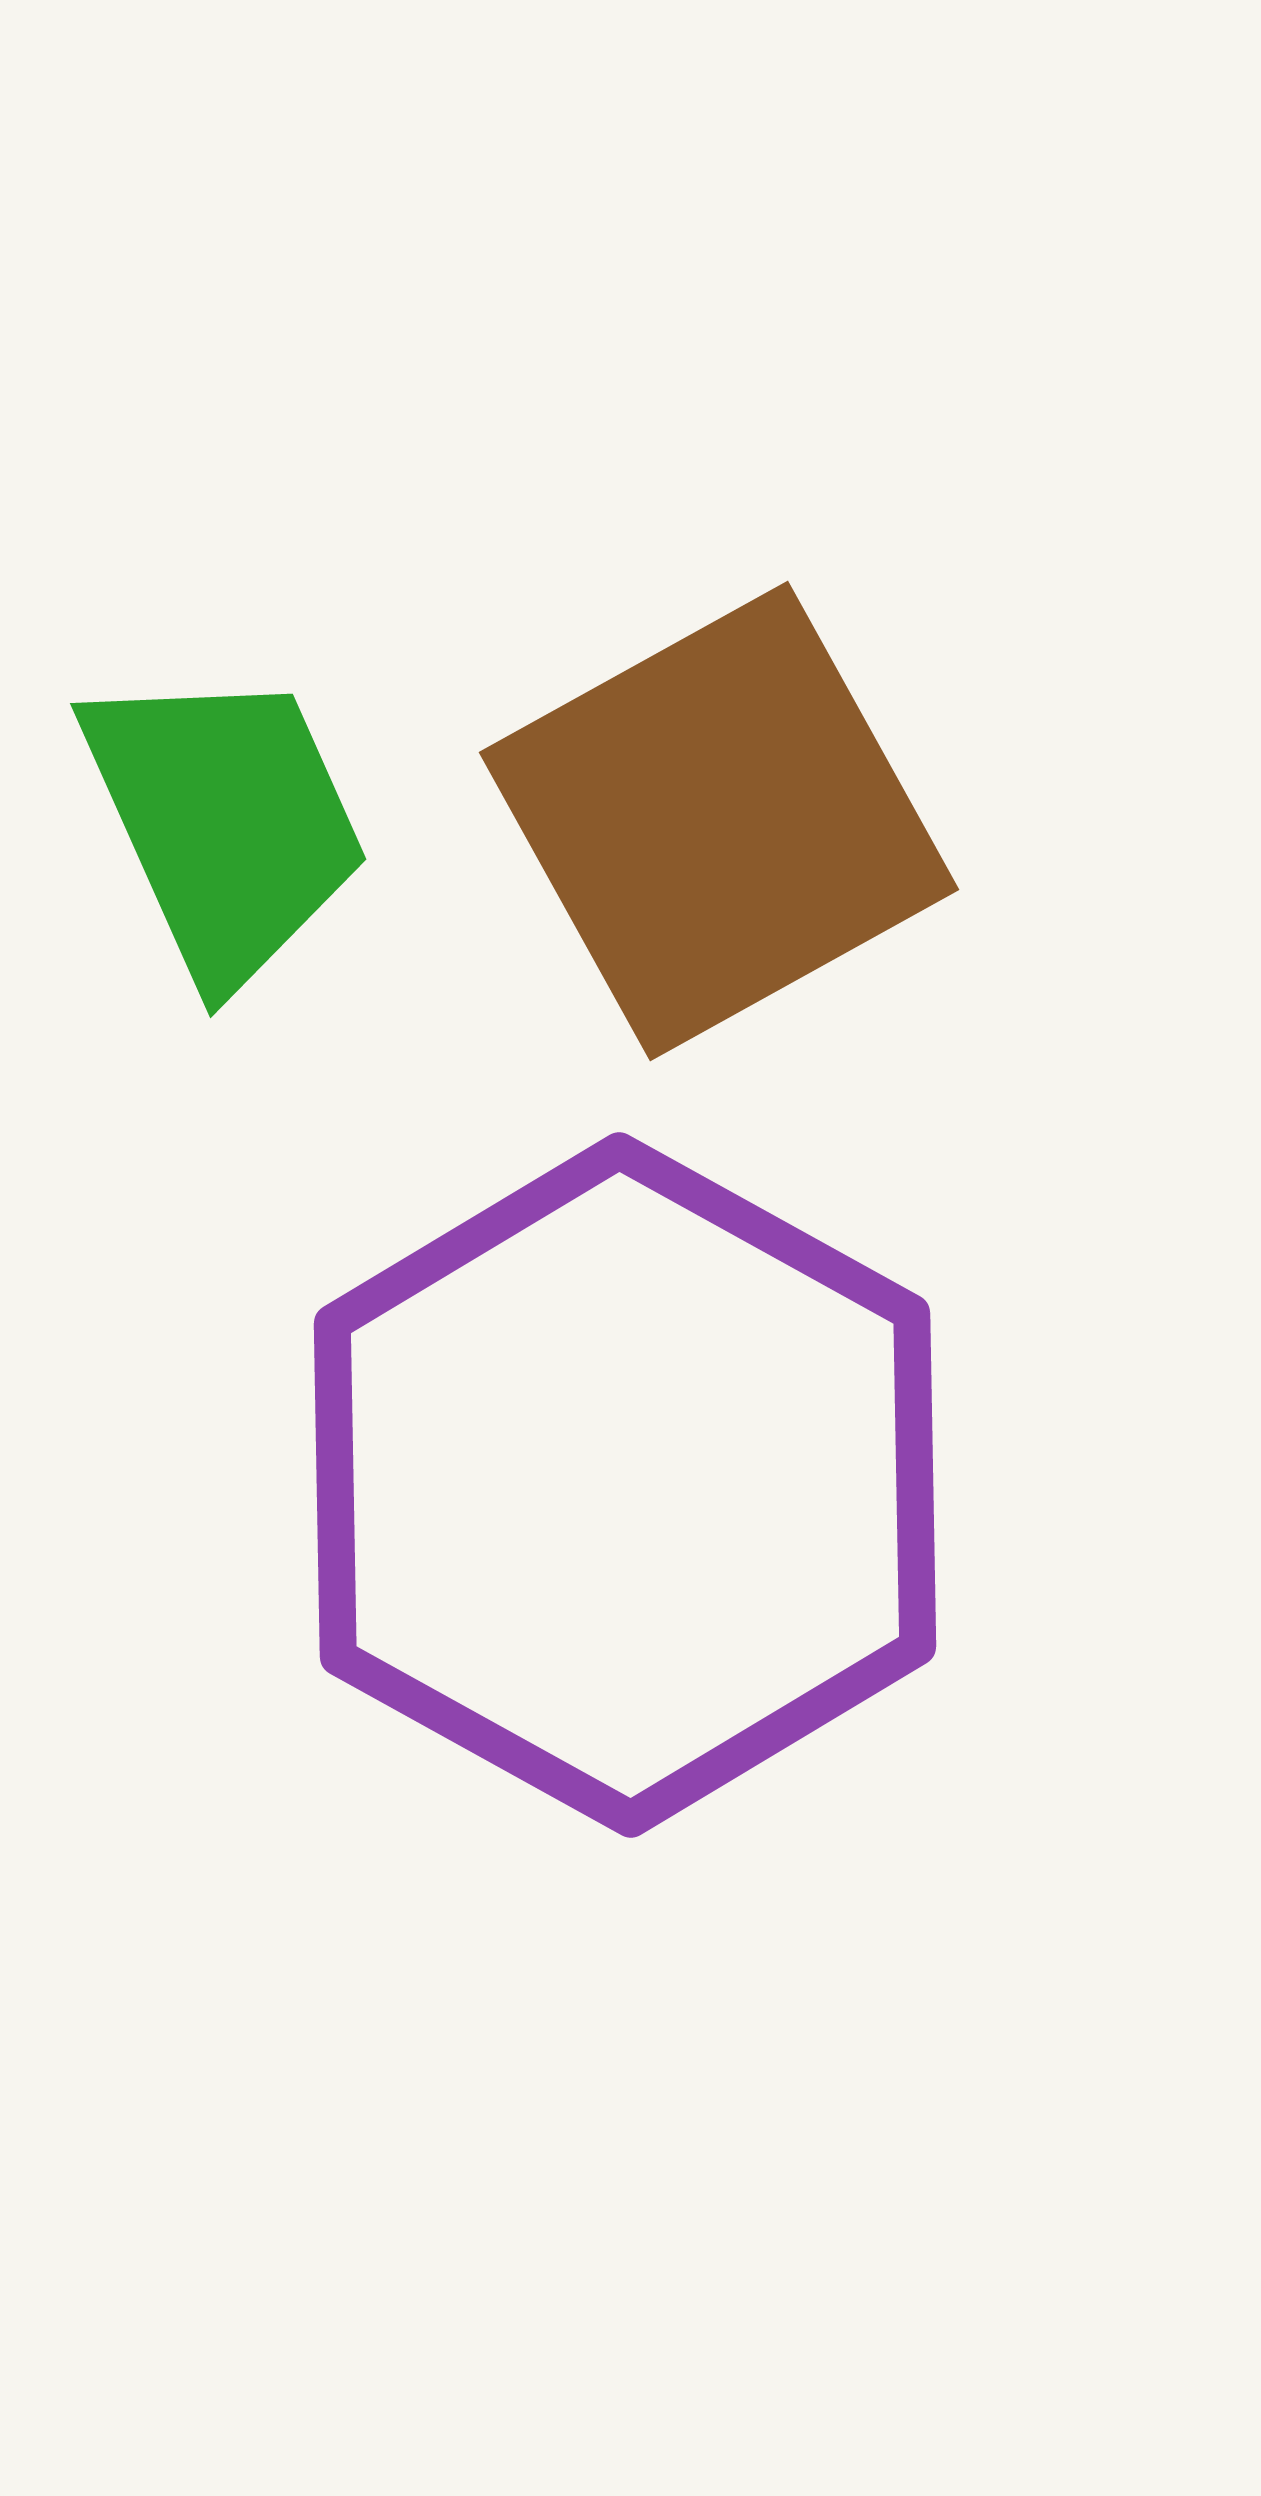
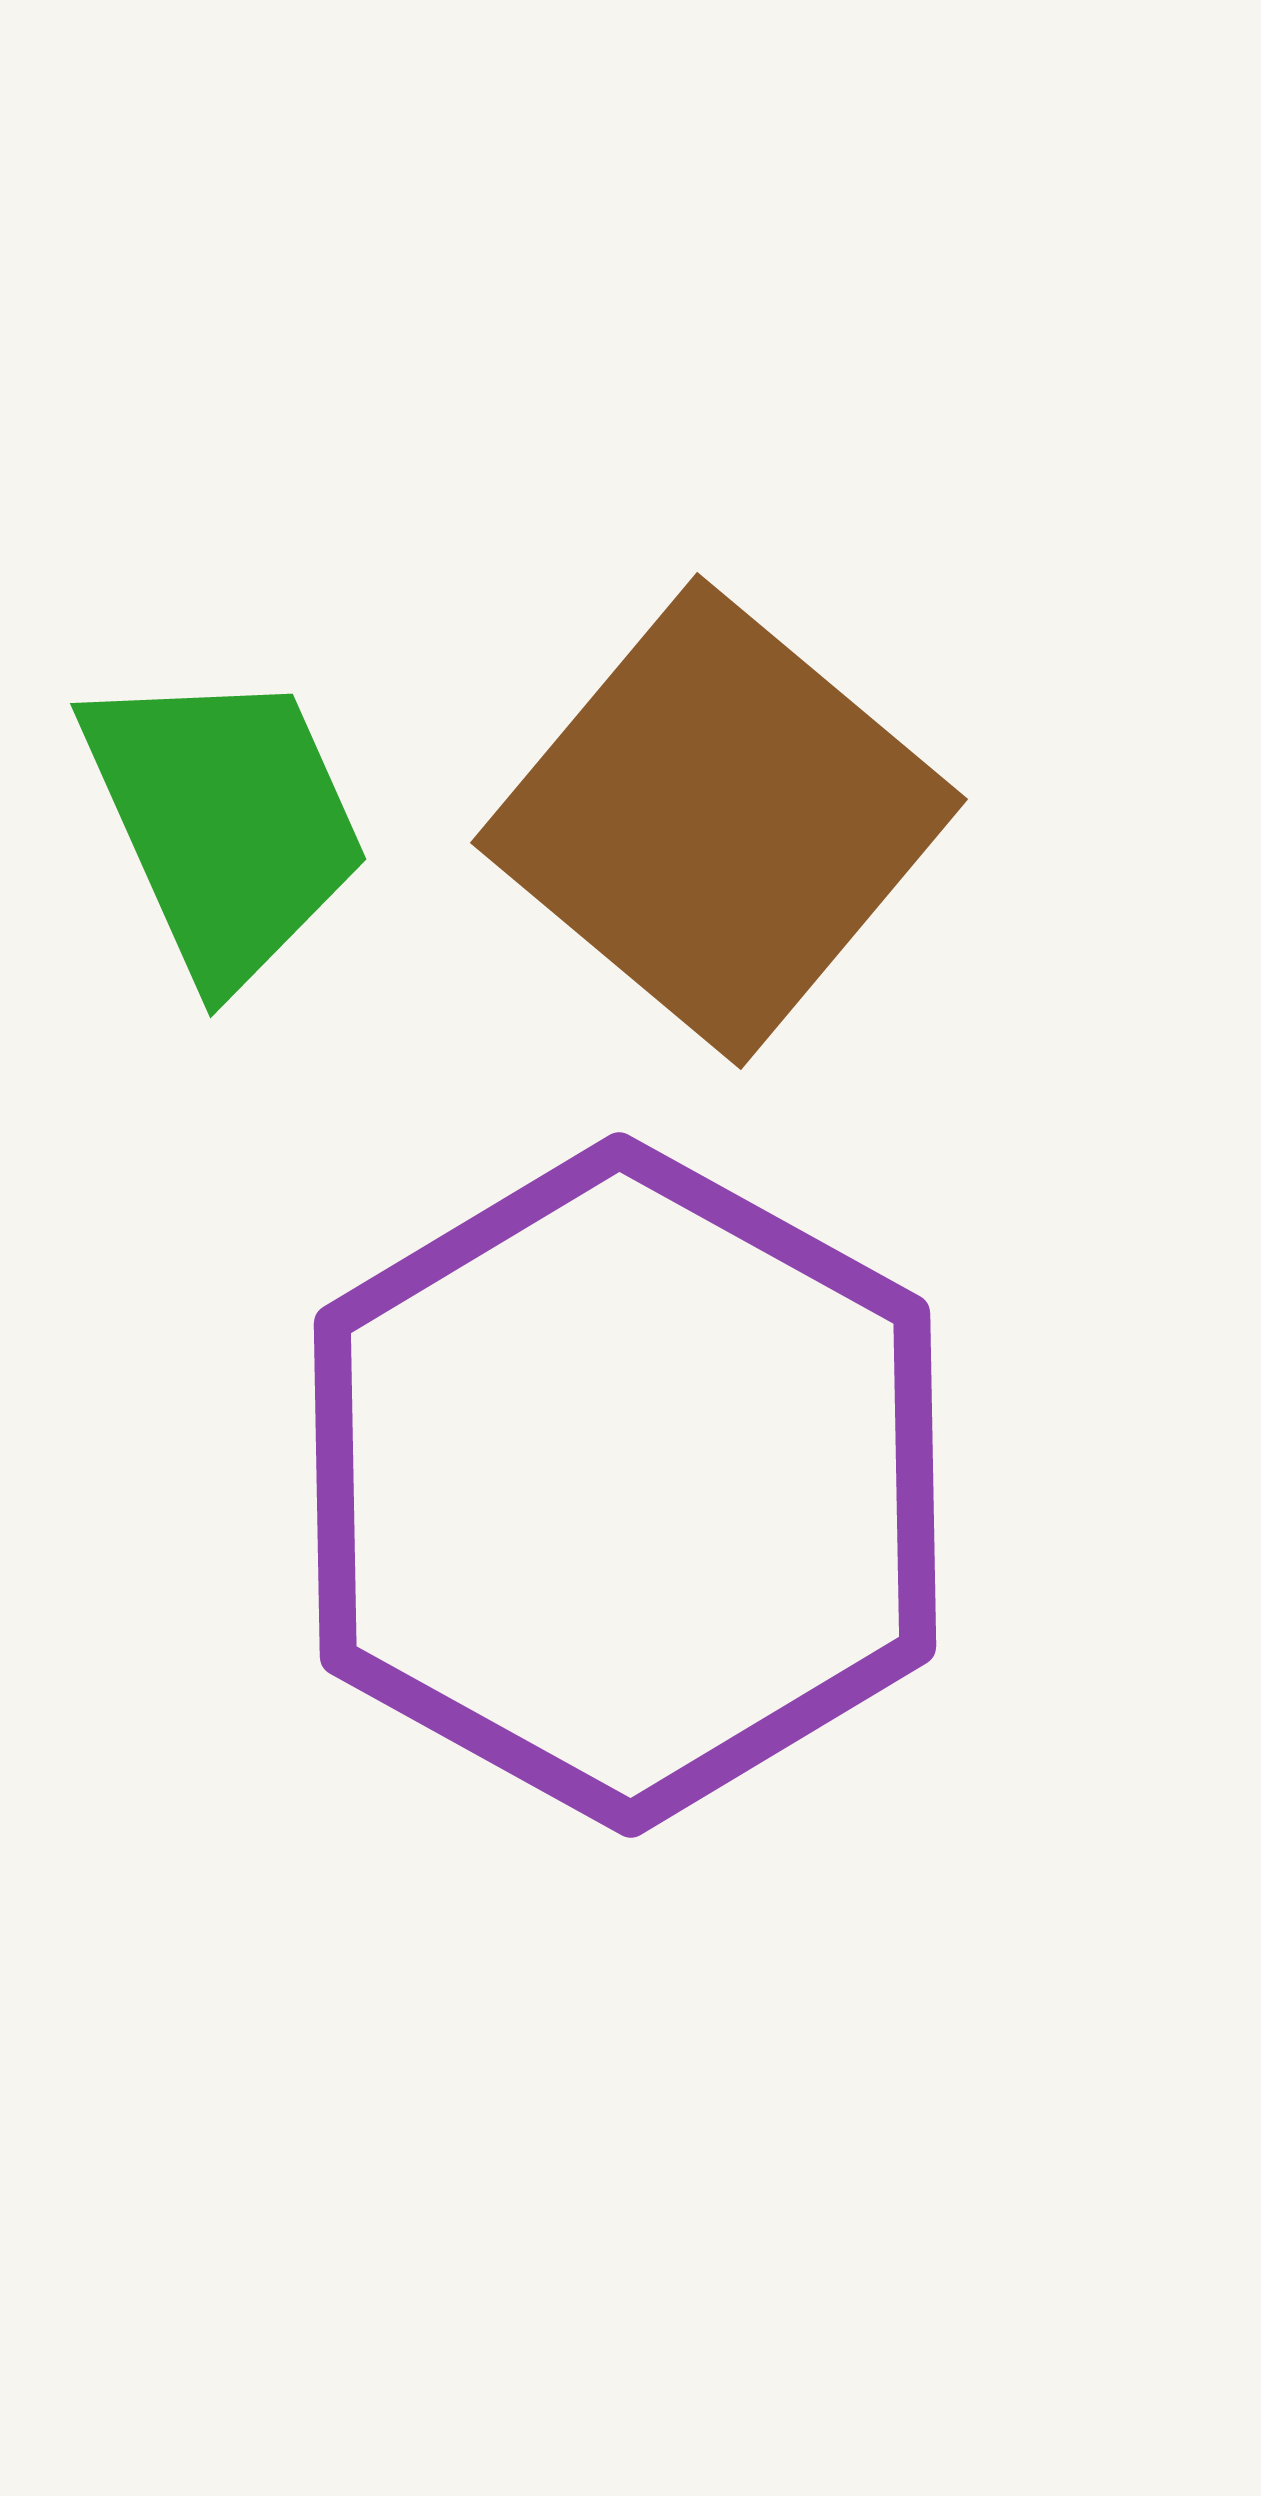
brown square: rotated 21 degrees counterclockwise
